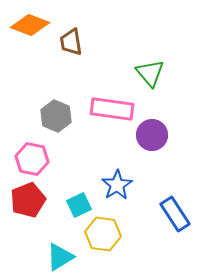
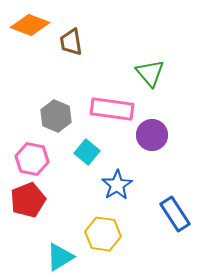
cyan square: moved 8 px right, 53 px up; rotated 25 degrees counterclockwise
